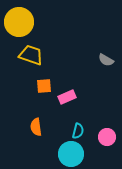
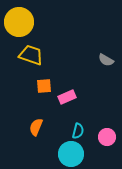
orange semicircle: rotated 30 degrees clockwise
